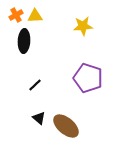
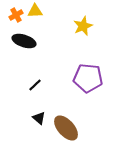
yellow triangle: moved 5 px up
yellow star: rotated 18 degrees counterclockwise
black ellipse: rotated 75 degrees counterclockwise
purple pentagon: rotated 12 degrees counterclockwise
brown ellipse: moved 2 px down; rotated 8 degrees clockwise
